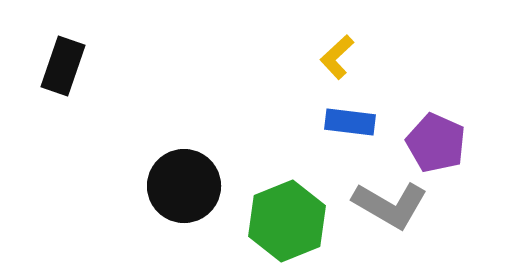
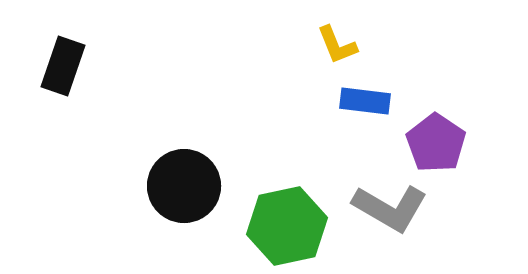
yellow L-shape: moved 12 px up; rotated 69 degrees counterclockwise
blue rectangle: moved 15 px right, 21 px up
purple pentagon: rotated 10 degrees clockwise
gray L-shape: moved 3 px down
green hexagon: moved 5 px down; rotated 10 degrees clockwise
